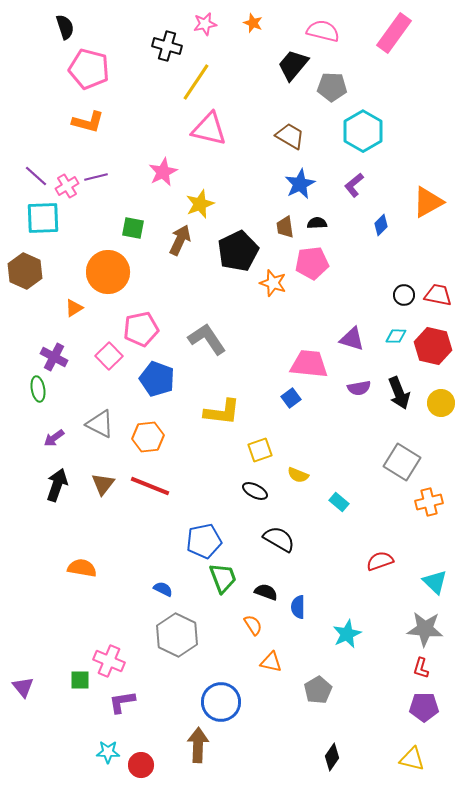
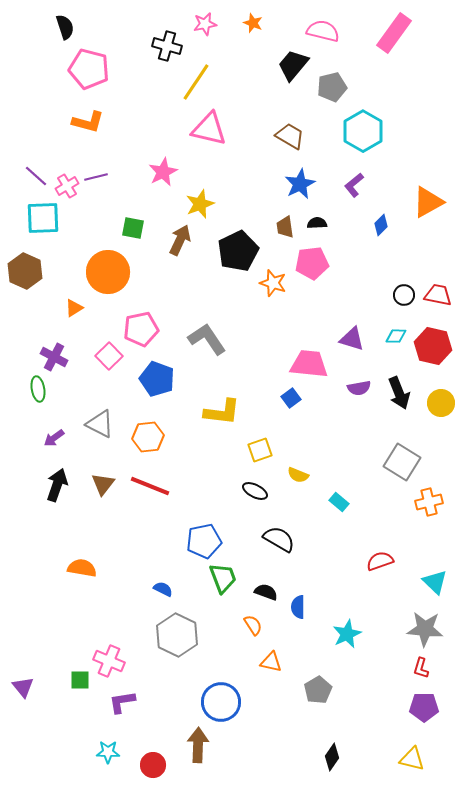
gray pentagon at (332, 87): rotated 16 degrees counterclockwise
red circle at (141, 765): moved 12 px right
